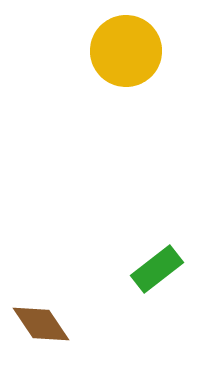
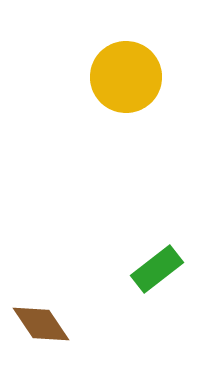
yellow circle: moved 26 px down
